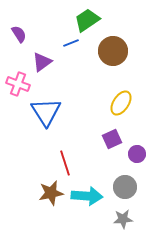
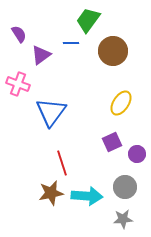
green trapezoid: moved 1 px right; rotated 20 degrees counterclockwise
blue line: rotated 21 degrees clockwise
purple triangle: moved 1 px left, 7 px up
blue triangle: moved 5 px right; rotated 8 degrees clockwise
purple square: moved 3 px down
red line: moved 3 px left
